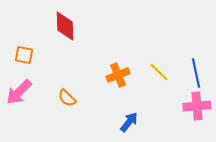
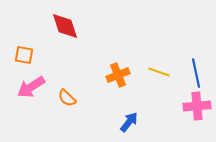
red diamond: rotated 16 degrees counterclockwise
yellow line: rotated 25 degrees counterclockwise
pink arrow: moved 12 px right, 5 px up; rotated 12 degrees clockwise
